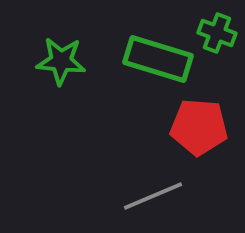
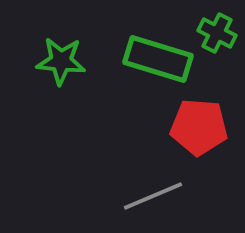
green cross: rotated 6 degrees clockwise
